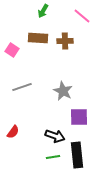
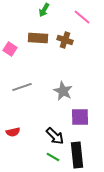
green arrow: moved 1 px right, 1 px up
pink line: moved 1 px down
brown cross: moved 1 px up; rotated 21 degrees clockwise
pink square: moved 2 px left, 1 px up
purple square: moved 1 px right
red semicircle: rotated 40 degrees clockwise
black arrow: rotated 24 degrees clockwise
green line: rotated 40 degrees clockwise
